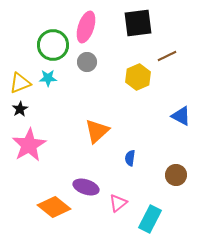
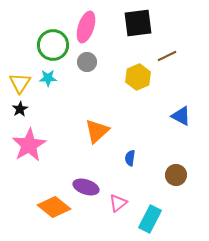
yellow triangle: rotated 35 degrees counterclockwise
